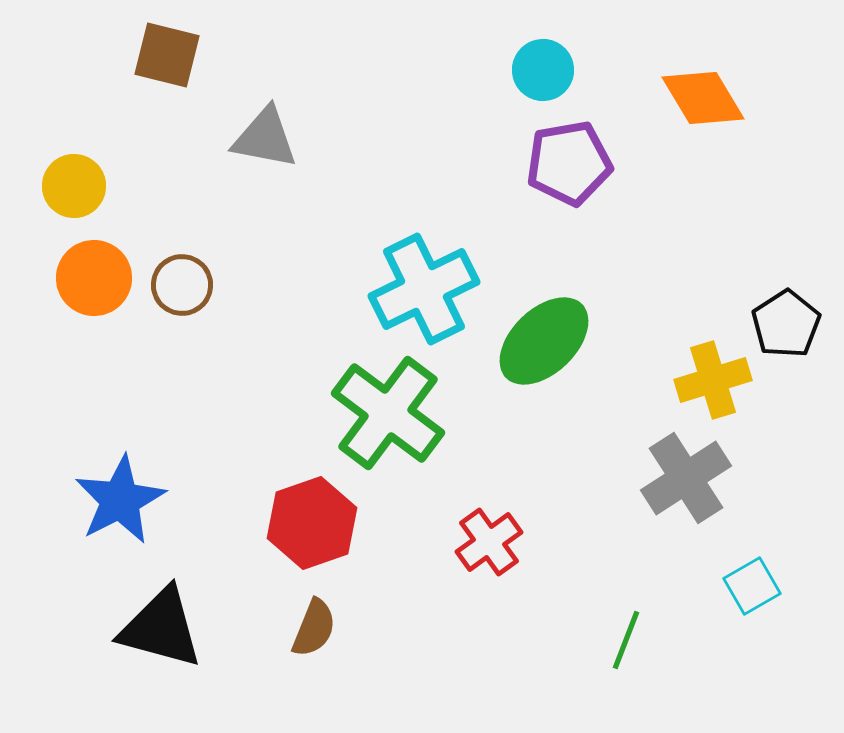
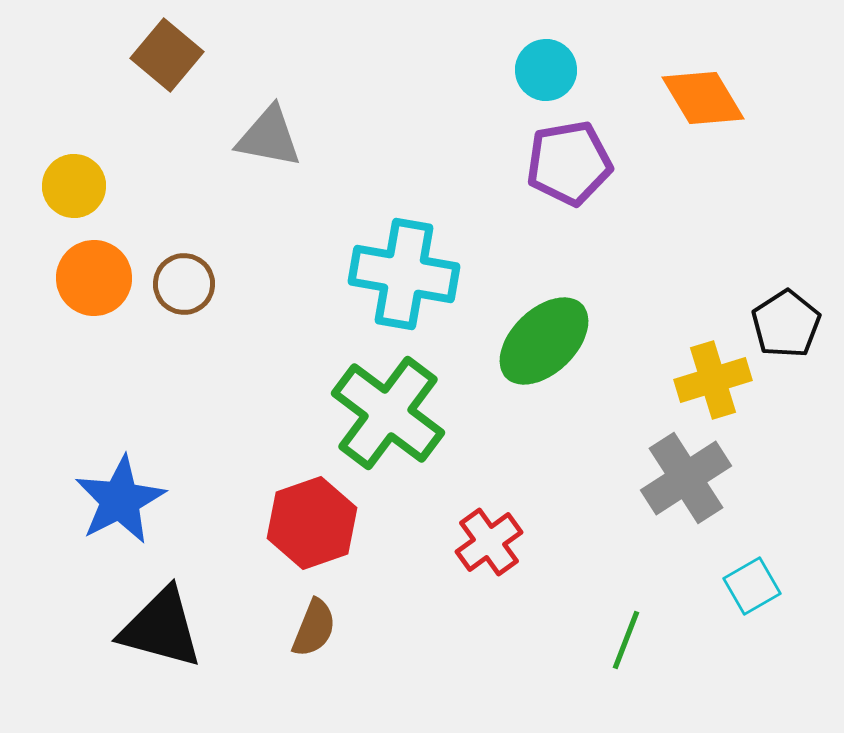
brown square: rotated 26 degrees clockwise
cyan circle: moved 3 px right
gray triangle: moved 4 px right, 1 px up
brown circle: moved 2 px right, 1 px up
cyan cross: moved 20 px left, 15 px up; rotated 36 degrees clockwise
